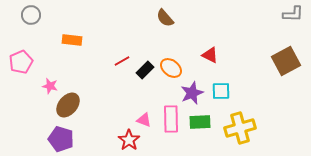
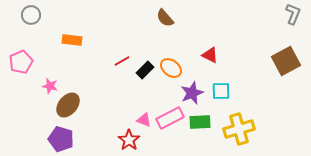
gray L-shape: rotated 70 degrees counterclockwise
pink rectangle: moved 1 px left, 1 px up; rotated 64 degrees clockwise
yellow cross: moved 1 px left, 1 px down
